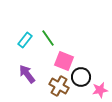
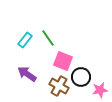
pink square: moved 1 px left
purple arrow: rotated 18 degrees counterclockwise
